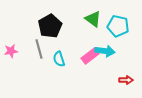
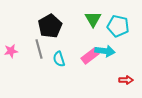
green triangle: rotated 24 degrees clockwise
